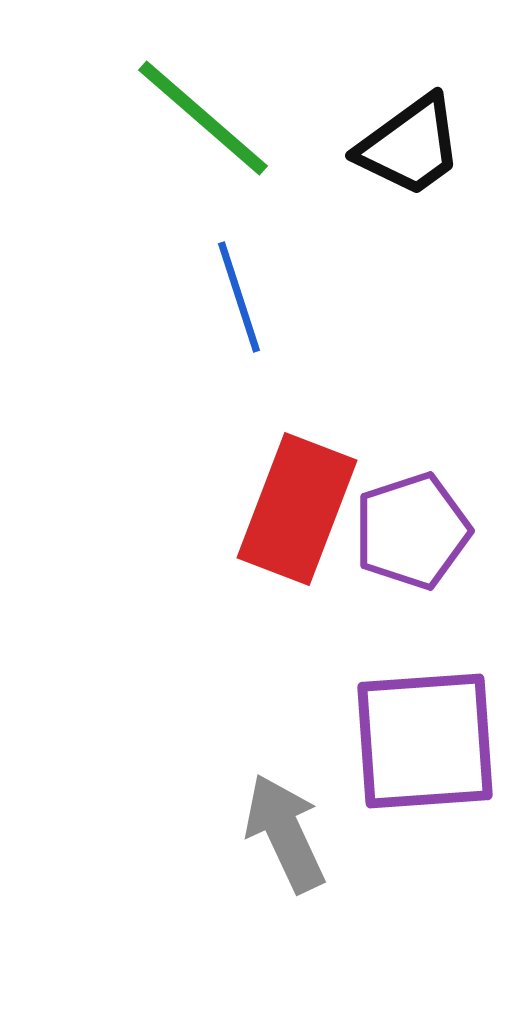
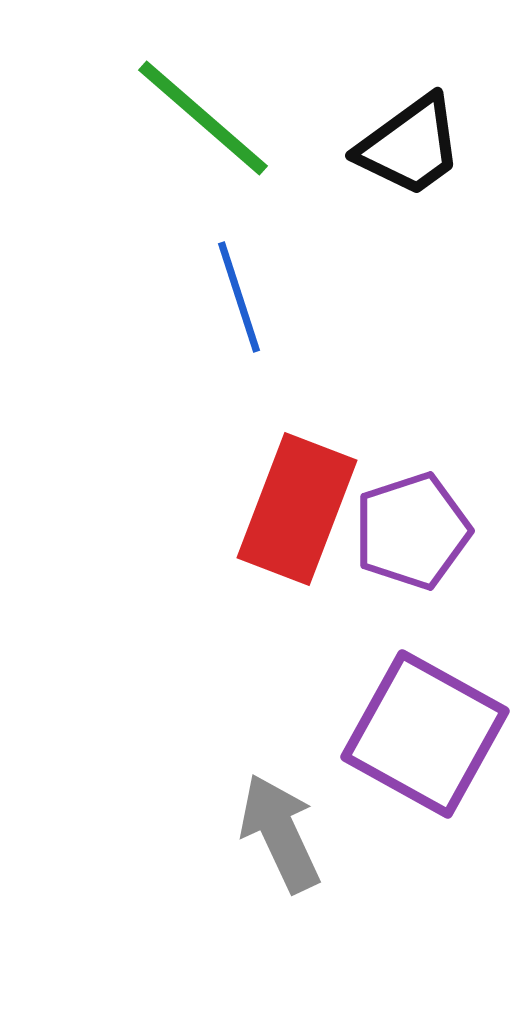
purple square: moved 7 px up; rotated 33 degrees clockwise
gray arrow: moved 5 px left
